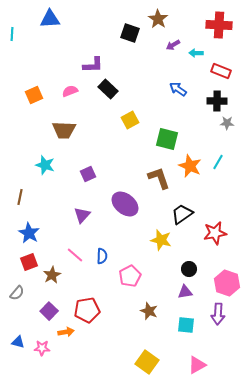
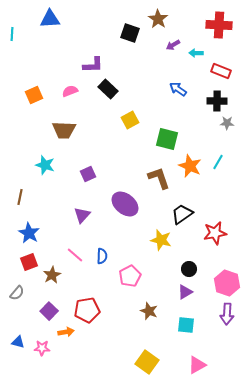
purple triangle at (185, 292): rotated 21 degrees counterclockwise
purple arrow at (218, 314): moved 9 px right
